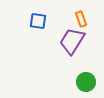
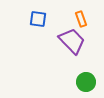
blue square: moved 2 px up
purple trapezoid: rotated 104 degrees clockwise
